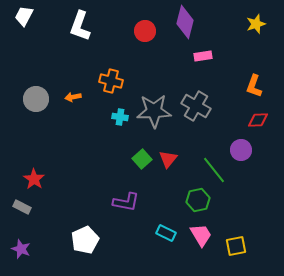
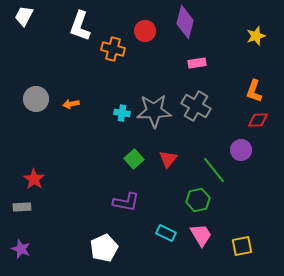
yellow star: moved 12 px down
pink rectangle: moved 6 px left, 7 px down
orange cross: moved 2 px right, 32 px up
orange L-shape: moved 5 px down
orange arrow: moved 2 px left, 7 px down
cyan cross: moved 2 px right, 4 px up
green square: moved 8 px left
gray rectangle: rotated 30 degrees counterclockwise
white pentagon: moved 19 px right, 8 px down
yellow square: moved 6 px right
